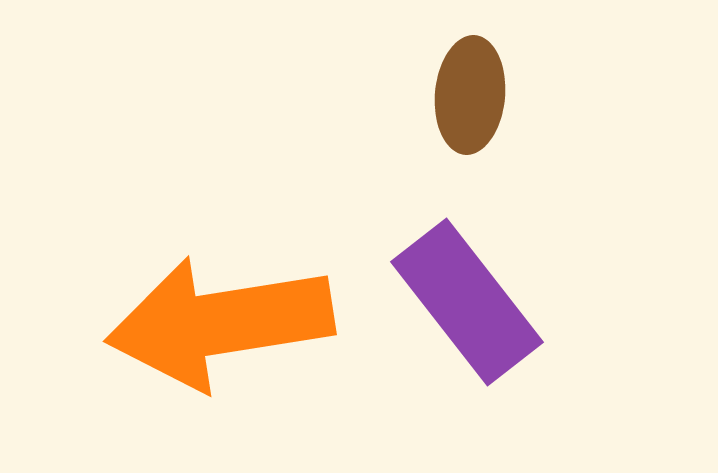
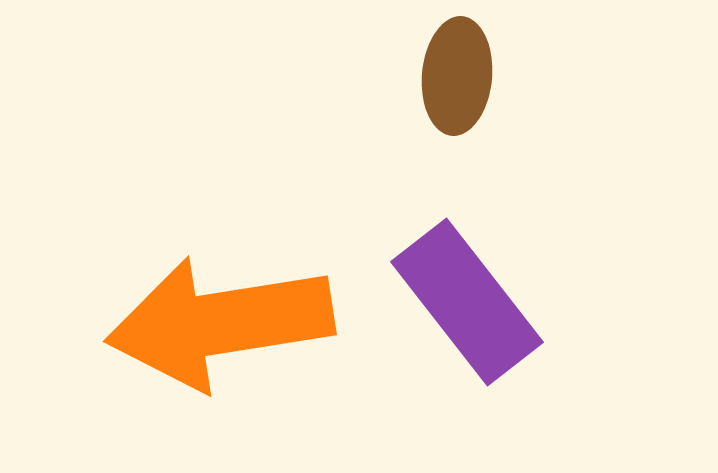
brown ellipse: moved 13 px left, 19 px up
